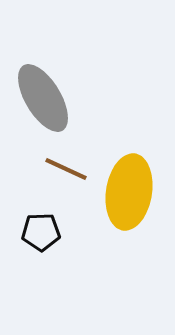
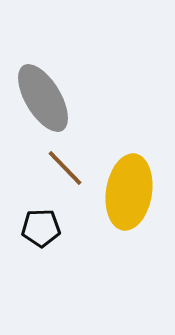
brown line: moved 1 px left, 1 px up; rotated 21 degrees clockwise
black pentagon: moved 4 px up
